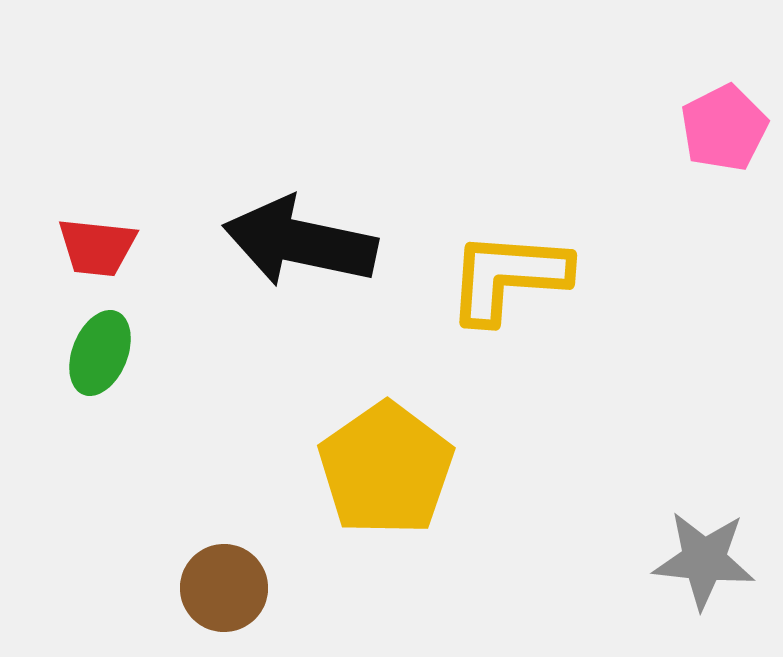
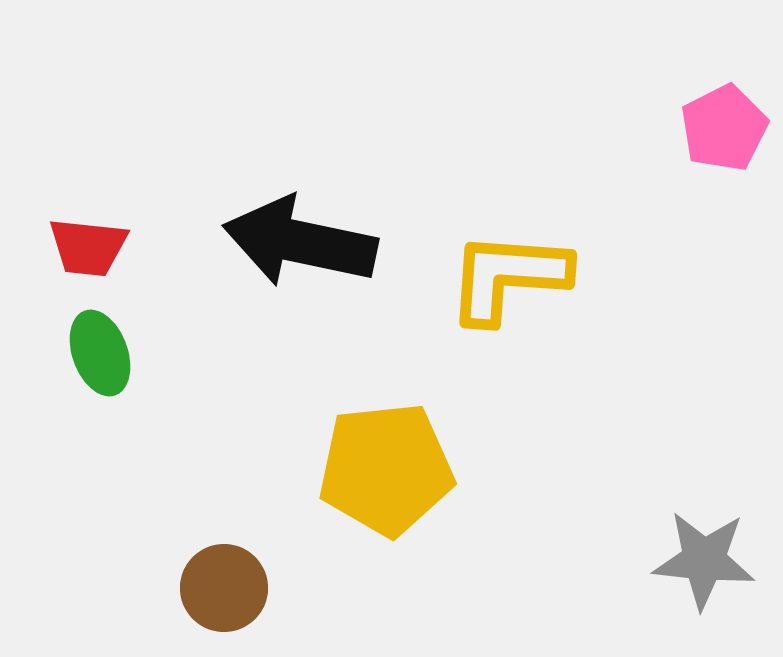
red trapezoid: moved 9 px left
green ellipse: rotated 42 degrees counterclockwise
yellow pentagon: rotated 29 degrees clockwise
